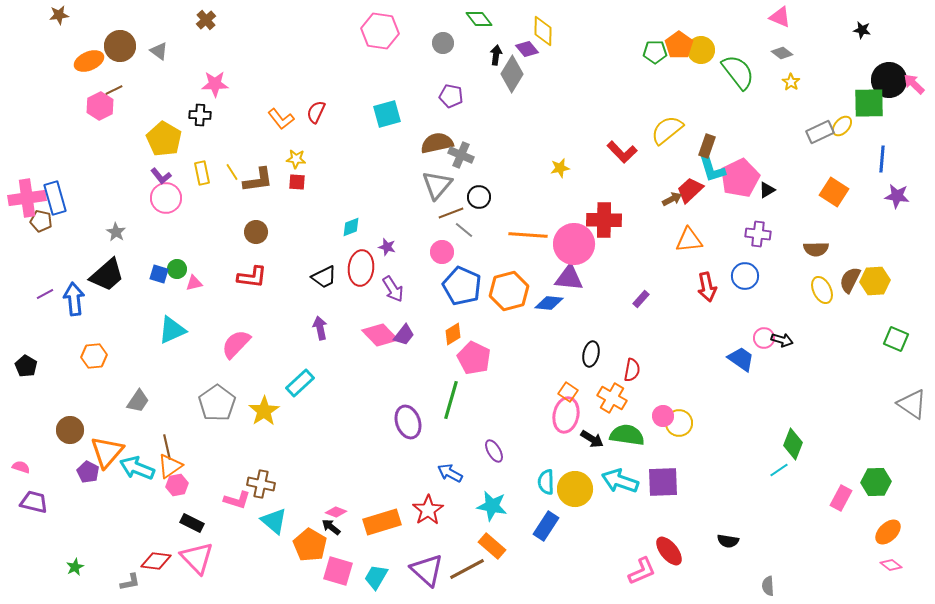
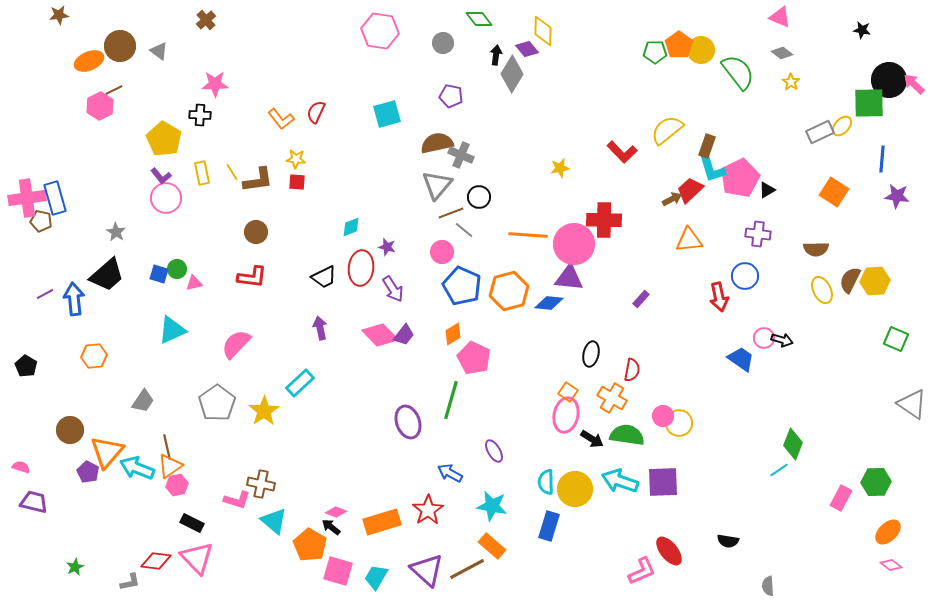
red arrow at (707, 287): moved 12 px right, 10 px down
gray trapezoid at (138, 401): moved 5 px right
blue rectangle at (546, 526): moved 3 px right; rotated 16 degrees counterclockwise
